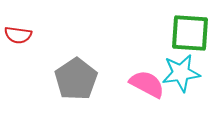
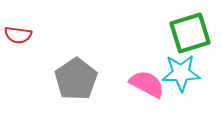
green square: rotated 21 degrees counterclockwise
cyan star: rotated 6 degrees clockwise
